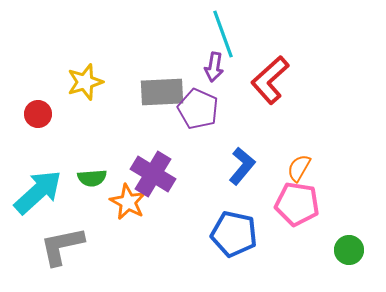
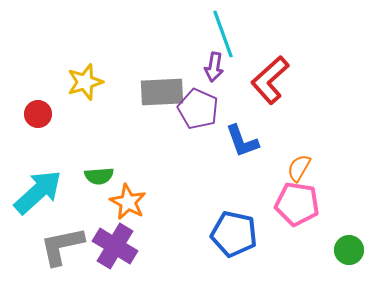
blue L-shape: moved 25 px up; rotated 120 degrees clockwise
purple cross: moved 38 px left, 72 px down
green semicircle: moved 7 px right, 2 px up
